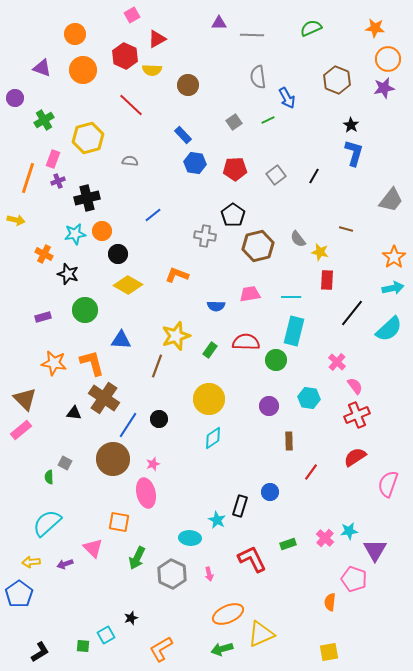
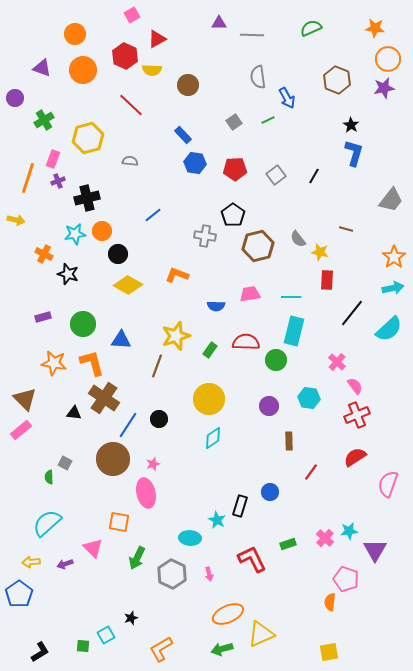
green circle at (85, 310): moved 2 px left, 14 px down
pink pentagon at (354, 579): moved 8 px left
